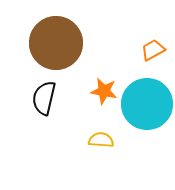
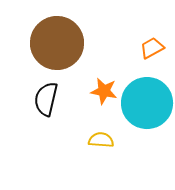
brown circle: moved 1 px right
orange trapezoid: moved 1 px left, 2 px up
black semicircle: moved 2 px right, 1 px down
cyan circle: moved 1 px up
